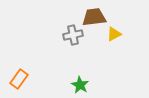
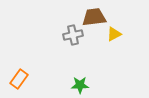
green star: rotated 30 degrees counterclockwise
